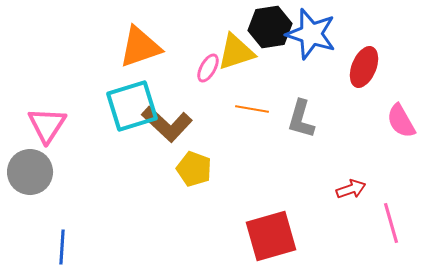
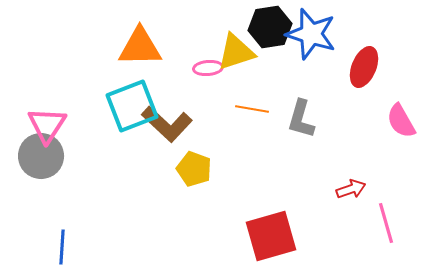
orange triangle: rotated 18 degrees clockwise
pink ellipse: rotated 56 degrees clockwise
cyan square: rotated 4 degrees counterclockwise
gray circle: moved 11 px right, 16 px up
pink line: moved 5 px left
